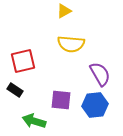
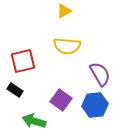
yellow semicircle: moved 4 px left, 2 px down
purple square: rotated 30 degrees clockwise
